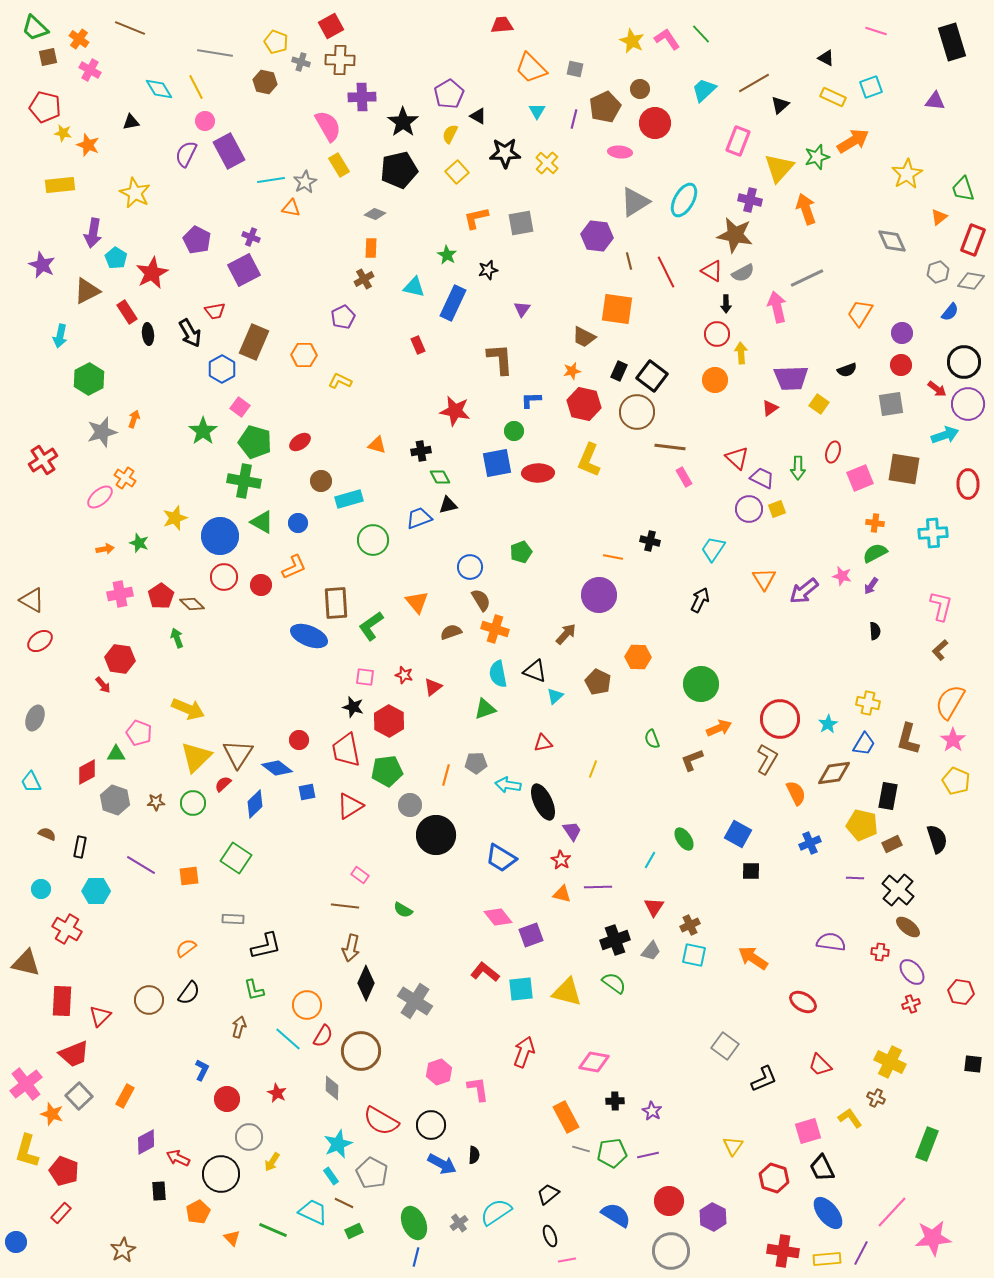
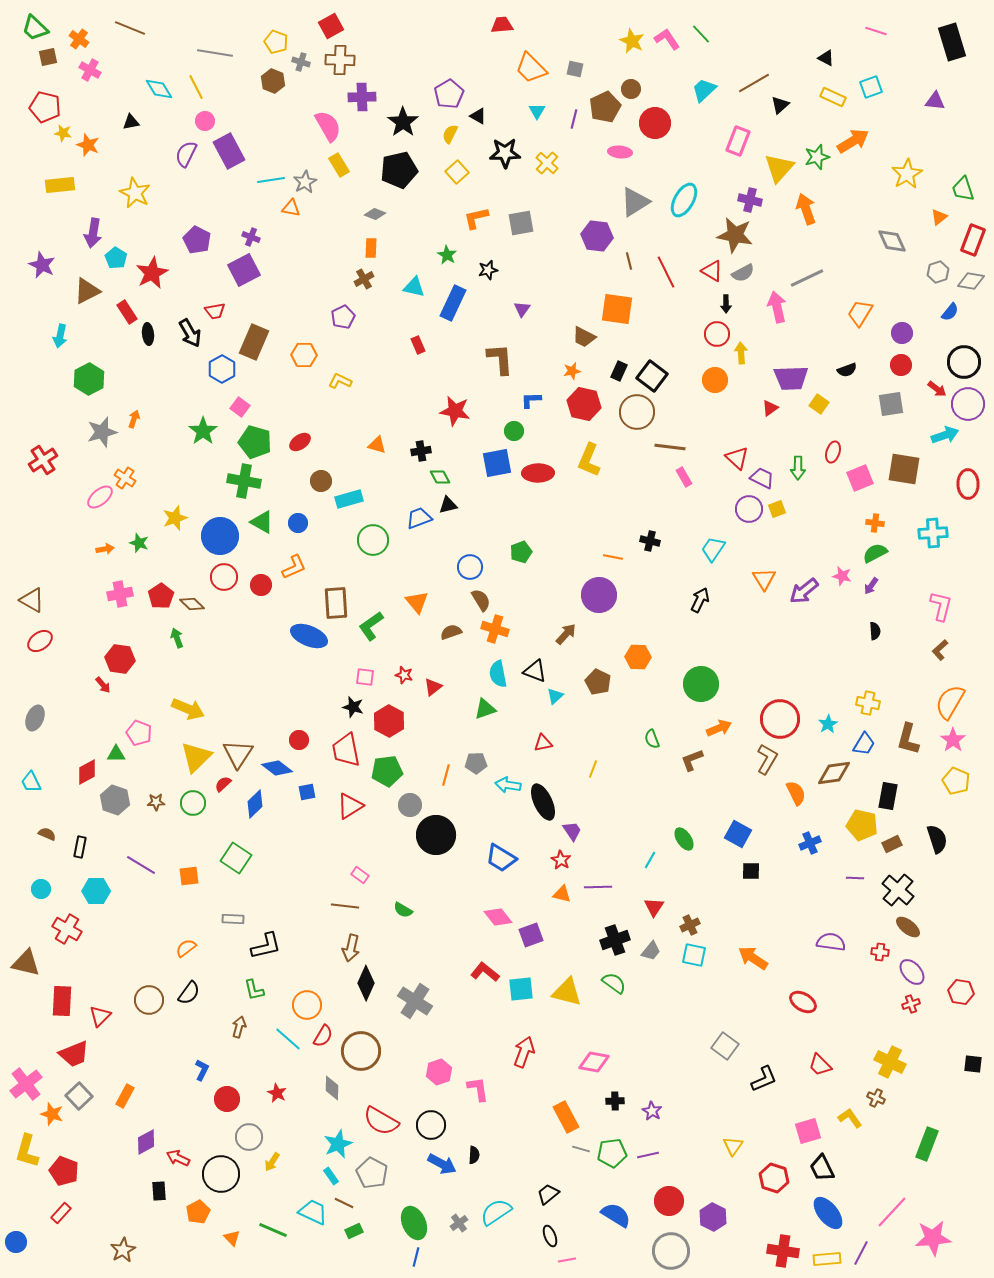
brown hexagon at (265, 82): moved 8 px right, 1 px up; rotated 10 degrees clockwise
brown circle at (640, 89): moved 9 px left
